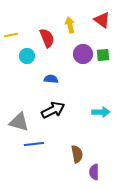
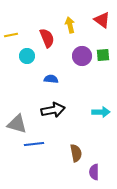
purple circle: moved 1 px left, 2 px down
black arrow: rotated 15 degrees clockwise
gray triangle: moved 2 px left, 2 px down
brown semicircle: moved 1 px left, 1 px up
